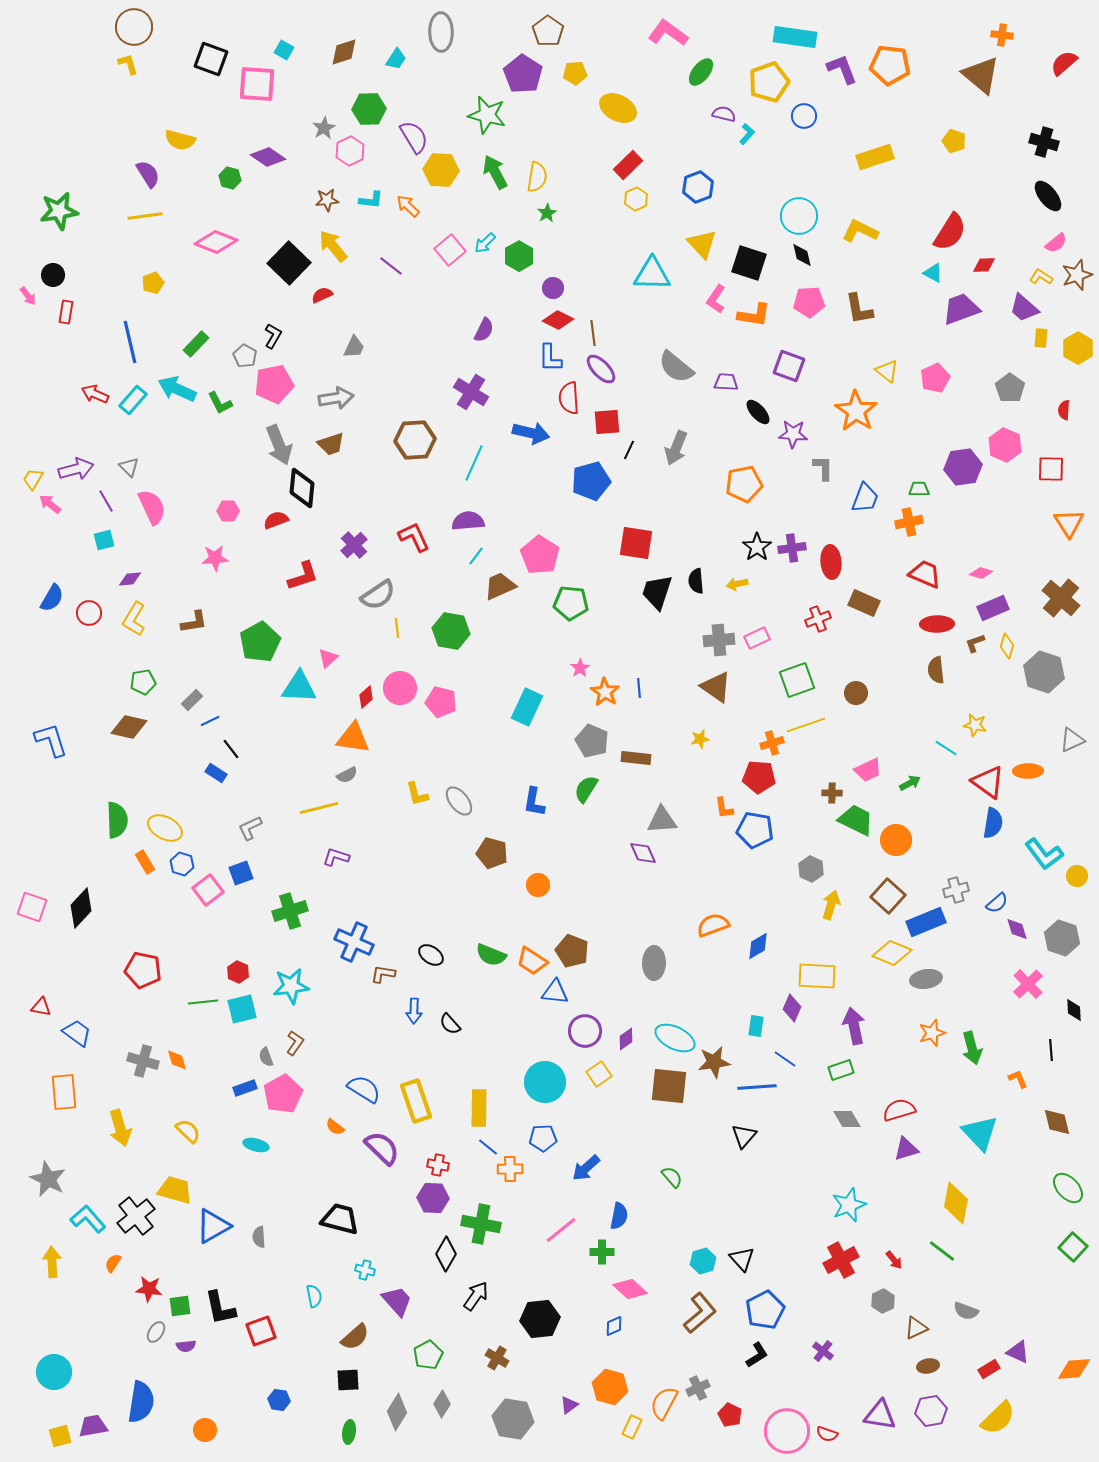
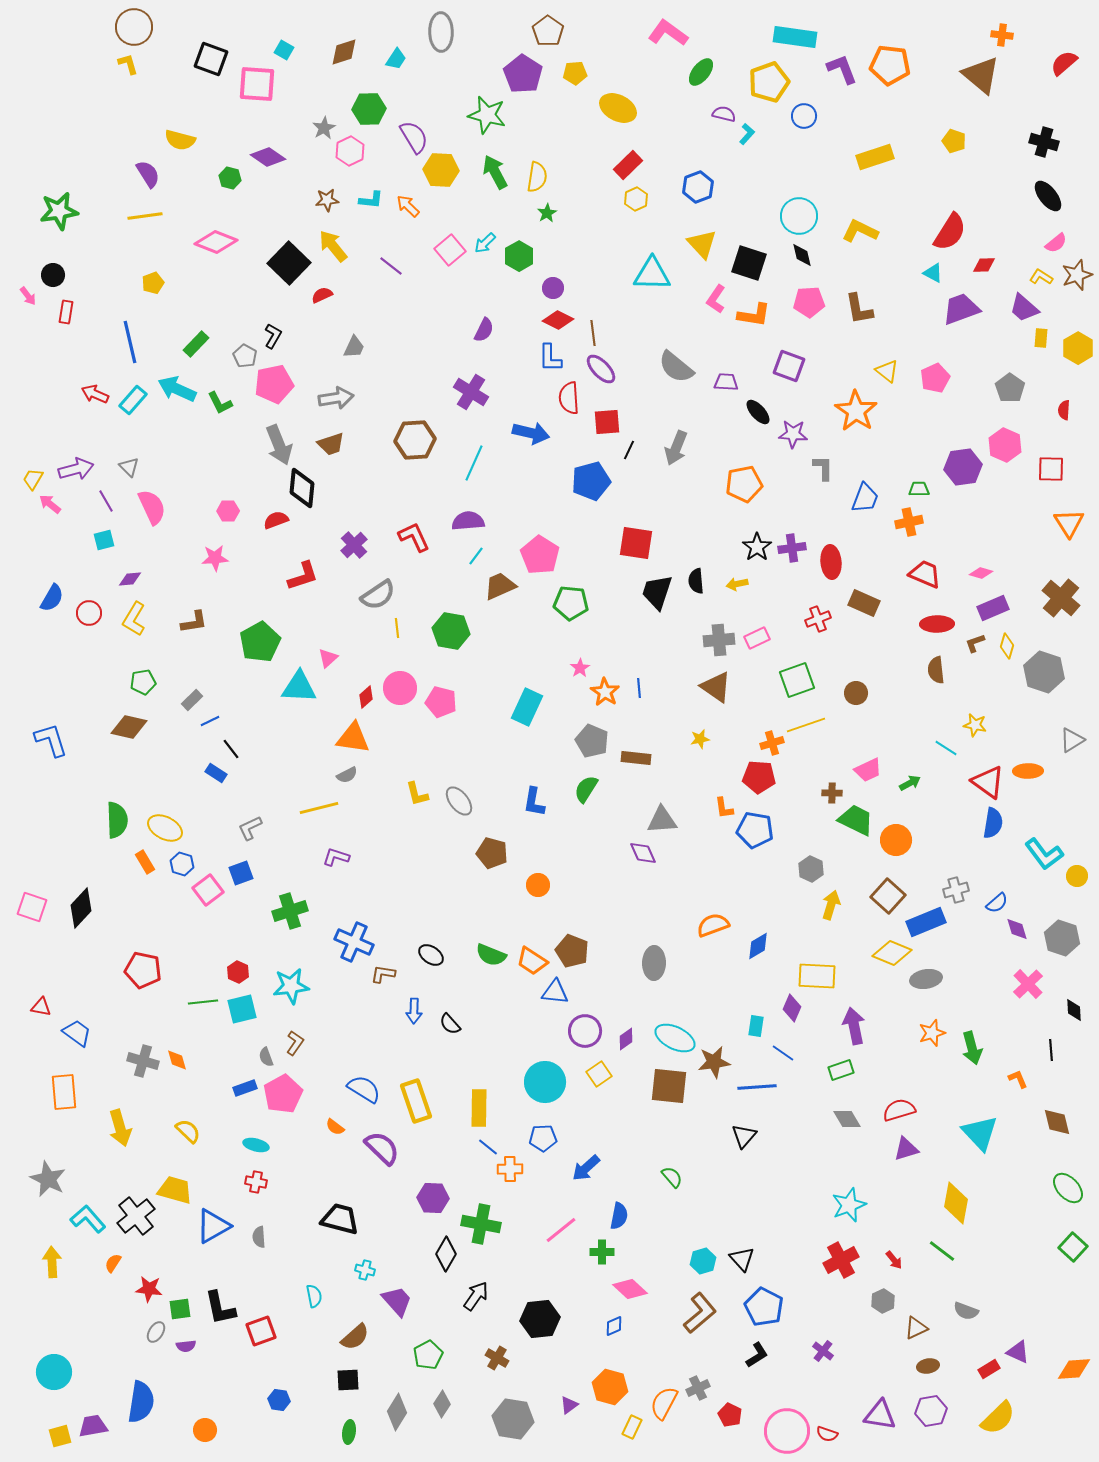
gray triangle at (1072, 740): rotated 8 degrees counterclockwise
blue line at (785, 1059): moved 2 px left, 6 px up
red cross at (438, 1165): moved 182 px left, 17 px down
green square at (180, 1306): moved 3 px down
blue pentagon at (765, 1310): moved 1 px left, 3 px up; rotated 18 degrees counterclockwise
